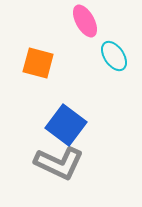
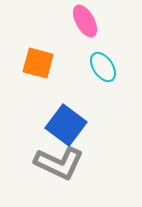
cyan ellipse: moved 11 px left, 11 px down
